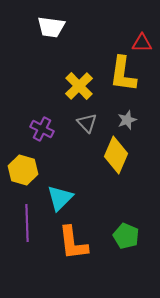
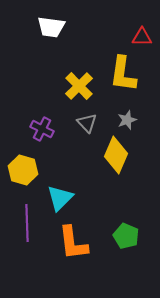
red triangle: moved 6 px up
